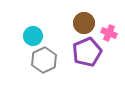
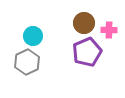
pink cross: moved 3 px up; rotated 21 degrees counterclockwise
gray hexagon: moved 17 px left, 2 px down
